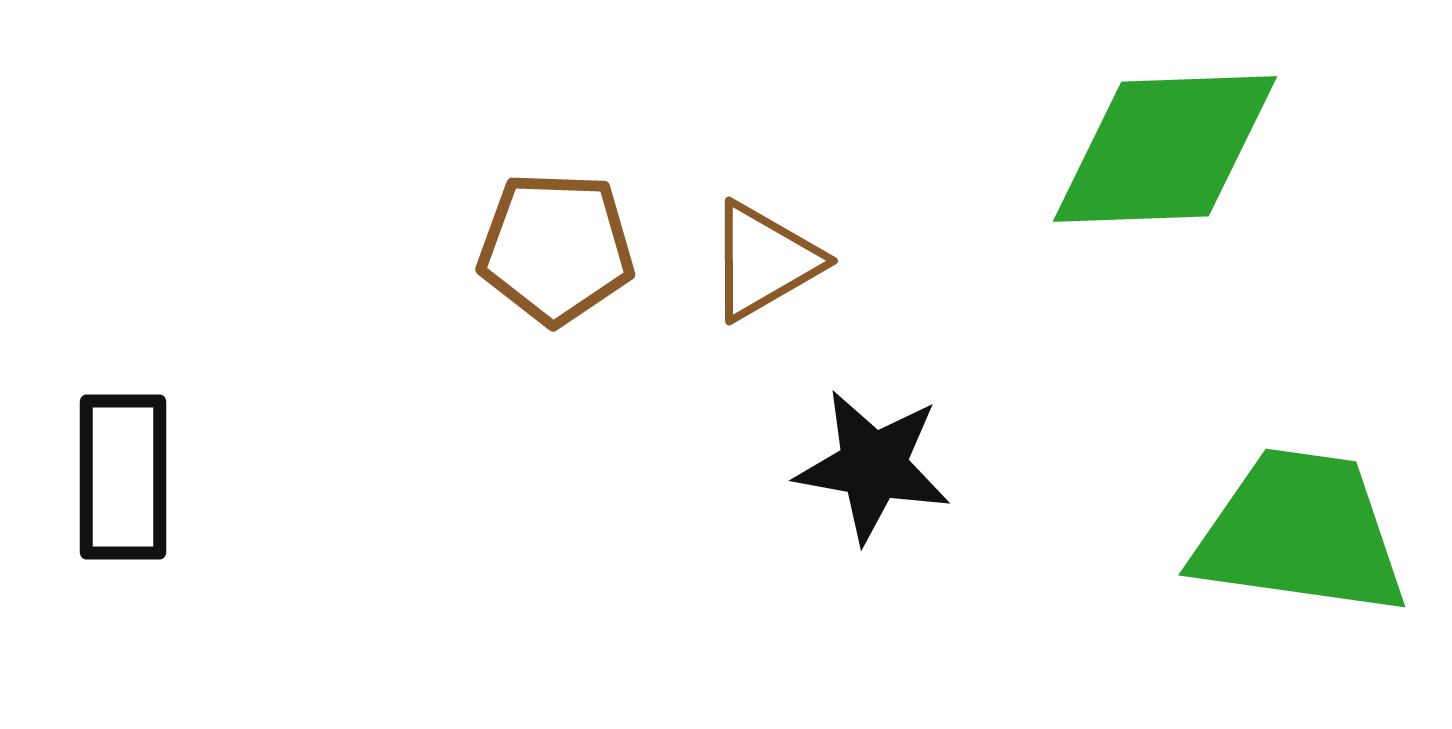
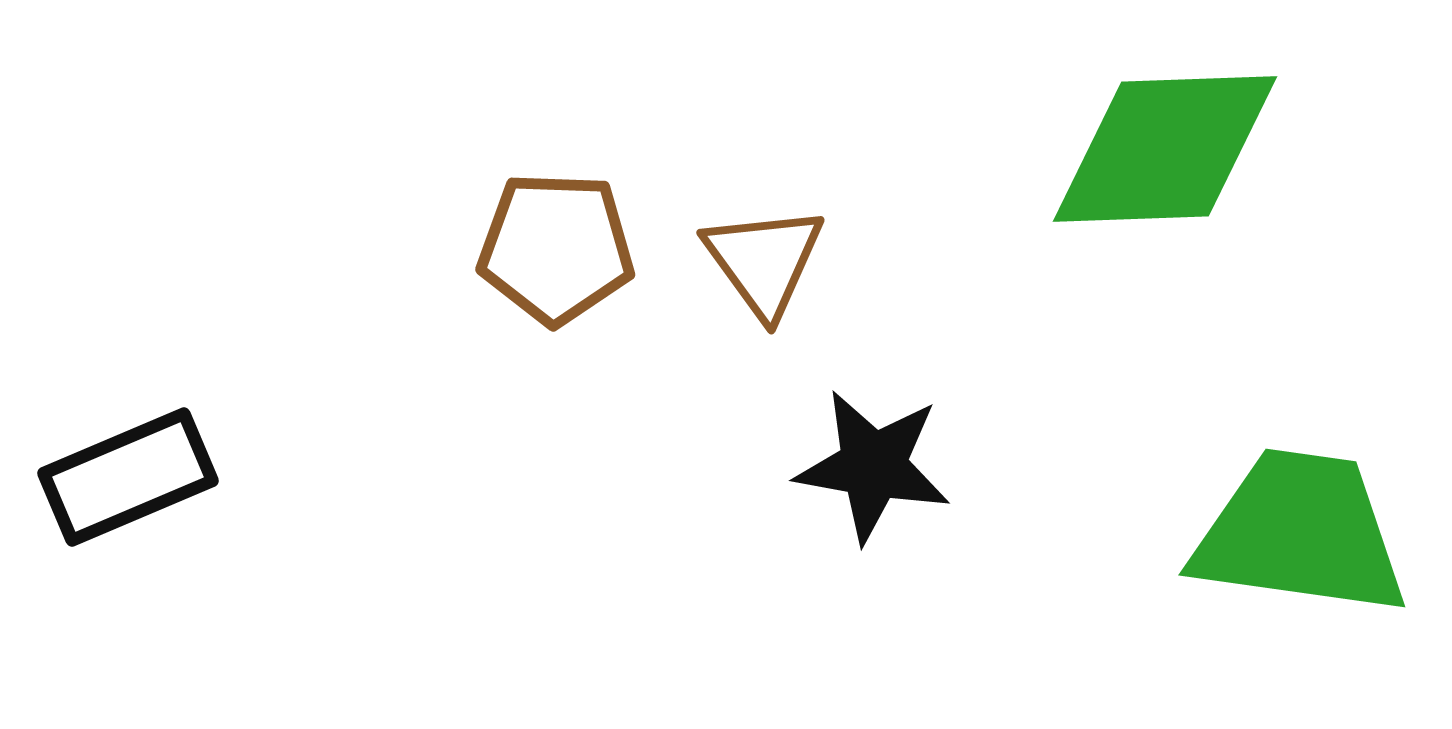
brown triangle: rotated 36 degrees counterclockwise
black rectangle: moved 5 px right; rotated 67 degrees clockwise
